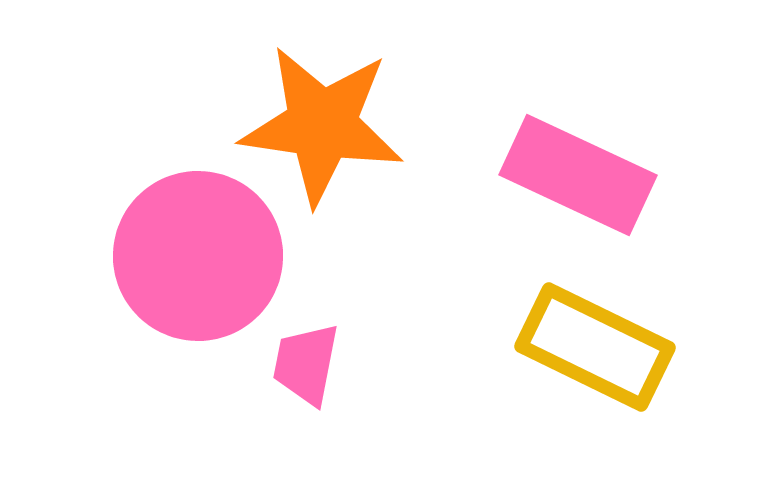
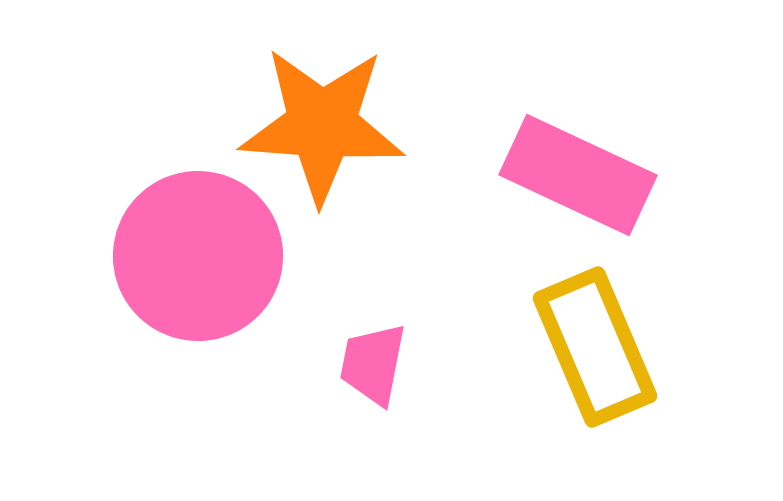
orange star: rotated 4 degrees counterclockwise
yellow rectangle: rotated 41 degrees clockwise
pink trapezoid: moved 67 px right
